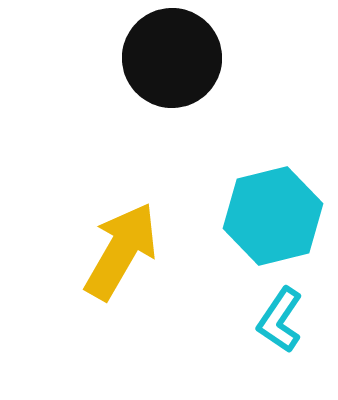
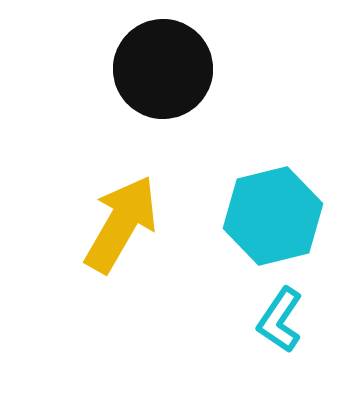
black circle: moved 9 px left, 11 px down
yellow arrow: moved 27 px up
